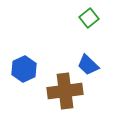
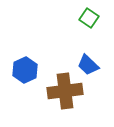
green square: rotated 18 degrees counterclockwise
blue hexagon: moved 1 px right, 1 px down
